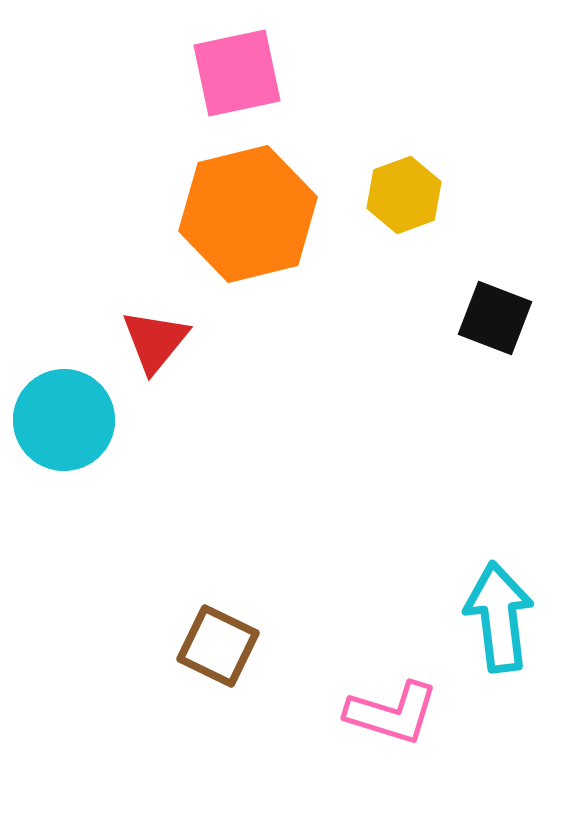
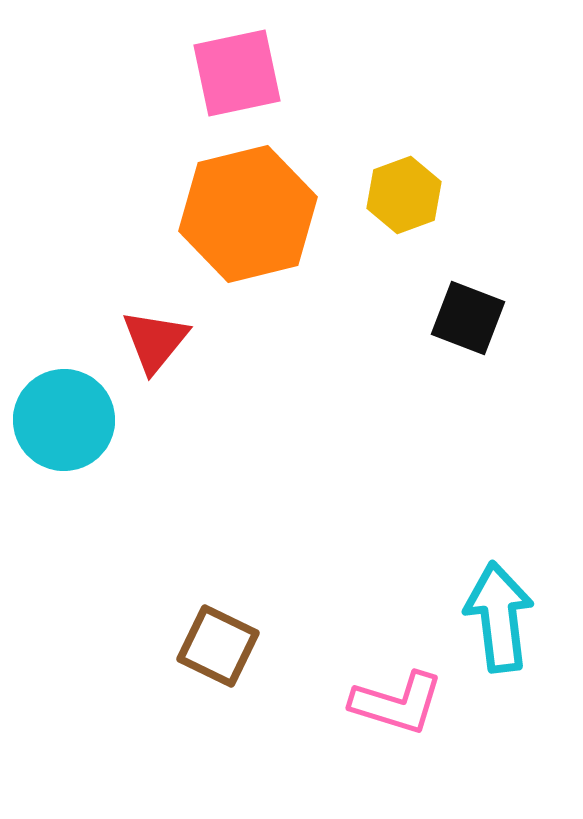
black square: moved 27 px left
pink L-shape: moved 5 px right, 10 px up
